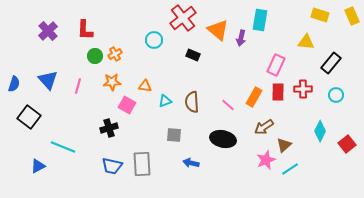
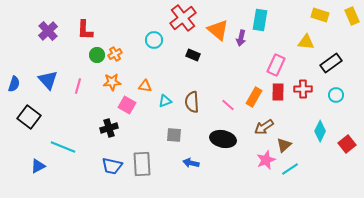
green circle at (95, 56): moved 2 px right, 1 px up
black rectangle at (331, 63): rotated 15 degrees clockwise
